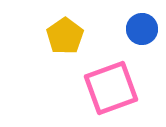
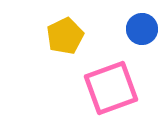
yellow pentagon: rotated 9 degrees clockwise
